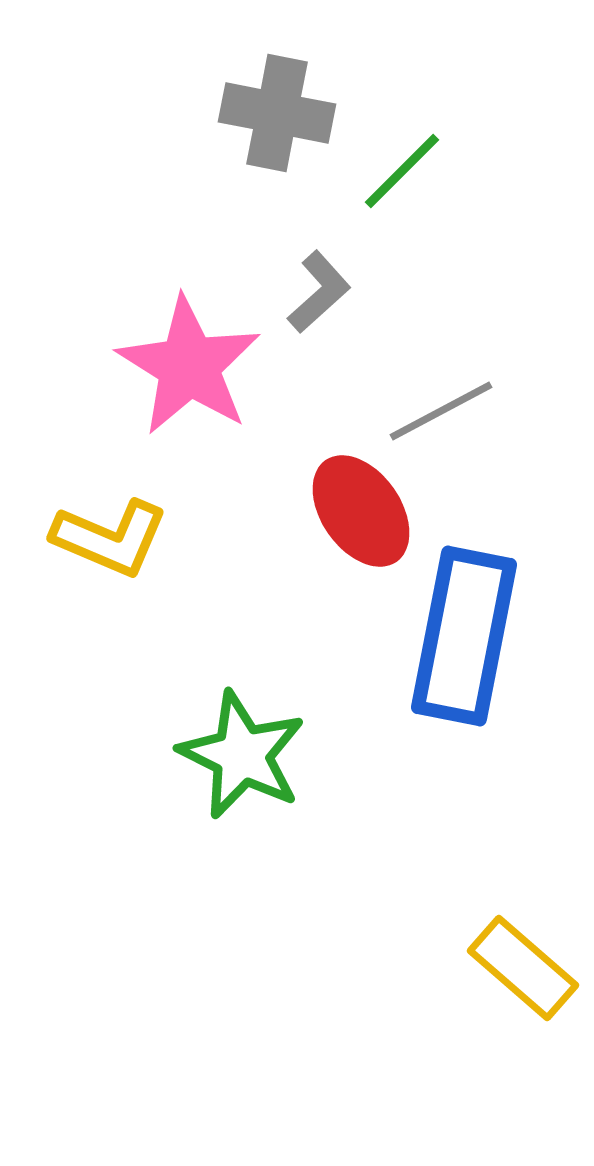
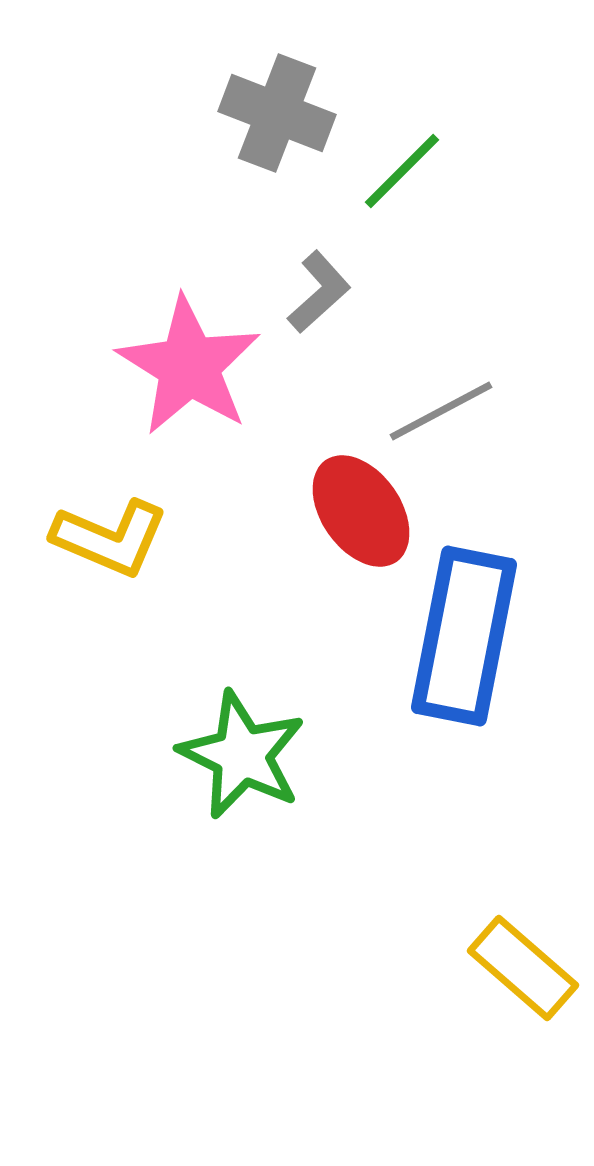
gray cross: rotated 10 degrees clockwise
